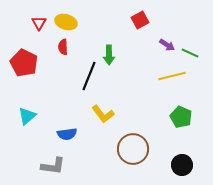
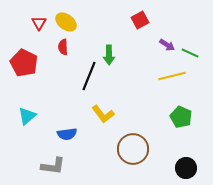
yellow ellipse: rotated 20 degrees clockwise
black circle: moved 4 px right, 3 px down
